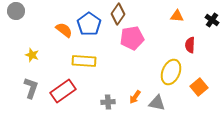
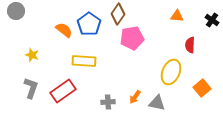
orange square: moved 3 px right, 1 px down
